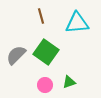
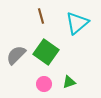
cyan triangle: rotated 35 degrees counterclockwise
pink circle: moved 1 px left, 1 px up
